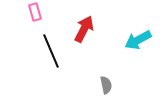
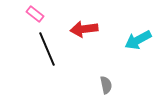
pink rectangle: moved 2 px down; rotated 36 degrees counterclockwise
red arrow: rotated 124 degrees counterclockwise
black line: moved 4 px left, 2 px up
